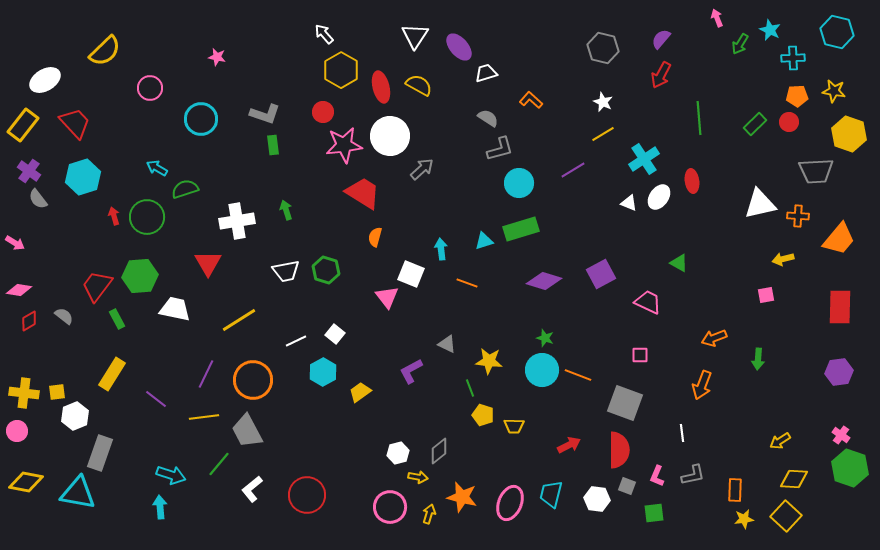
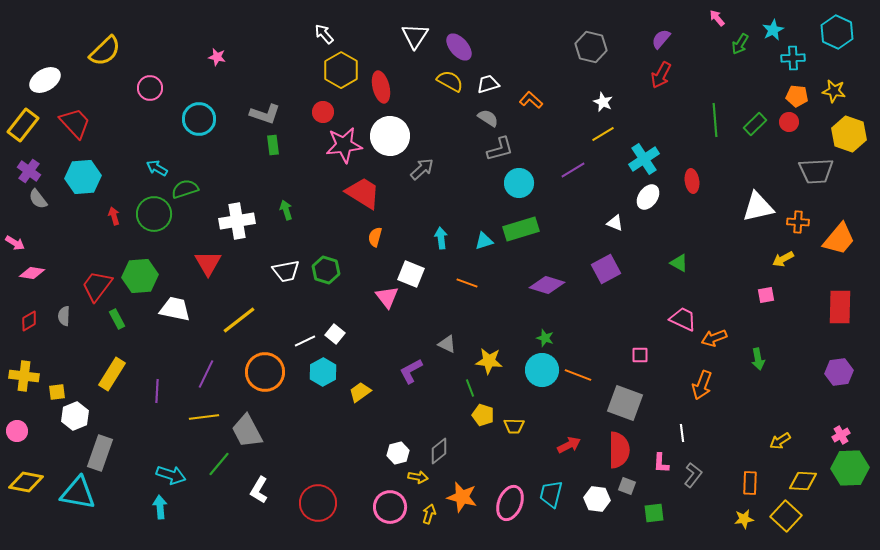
pink arrow at (717, 18): rotated 18 degrees counterclockwise
cyan star at (770, 30): moved 3 px right; rotated 20 degrees clockwise
cyan hexagon at (837, 32): rotated 12 degrees clockwise
gray hexagon at (603, 48): moved 12 px left, 1 px up
white trapezoid at (486, 73): moved 2 px right, 11 px down
yellow semicircle at (419, 85): moved 31 px right, 4 px up
orange pentagon at (797, 96): rotated 10 degrees clockwise
green line at (699, 118): moved 16 px right, 2 px down
cyan circle at (201, 119): moved 2 px left
cyan hexagon at (83, 177): rotated 12 degrees clockwise
white ellipse at (659, 197): moved 11 px left
white triangle at (629, 203): moved 14 px left, 20 px down
white triangle at (760, 204): moved 2 px left, 3 px down
orange cross at (798, 216): moved 6 px down
green circle at (147, 217): moved 7 px right, 3 px up
cyan arrow at (441, 249): moved 11 px up
yellow arrow at (783, 259): rotated 15 degrees counterclockwise
purple square at (601, 274): moved 5 px right, 5 px up
purple diamond at (544, 281): moved 3 px right, 4 px down
pink diamond at (19, 290): moved 13 px right, 17 px up
pink trapezoid at (648, 302): moved 35 px right, 17 px down
gray semicircle at (64, 316): rotated 126 degrees counterclockwise
yellow line at (239, 320): rotated 6 degrees counterclockwise
white line at (296, 341): moved 9 px right
green arrow at (758, 359): rotated 15 degrees counterclockwise
orange circle at (253, 380): moved 12 px right, 8 px up
yellow cross at (24, 393): moved 17 px up
purple line at (156, 399): moved 1 px right, 8 px up; rotated 55 degrees clockwise
pink cross at (841, 435): rotated 24 degrees clockwise
green hexagon at (850, 468): rotated 21 degrees counterclockwise
gray L-shape at (693, 475): rotated 40 degrees counterclockwise
pink L-shape at (657, 476): moved 4 px right, 13 px up; rotated 20 degrees counterclockwise
yellow diamond at (794, 479): moved 9 px right, 2 px down
white L-shape at (252, 489): moved 7 px right, 1 px down; rotated 20 degrees counterclockwise
orange rectangle at (735, 490): moved 15 px right, 7 px up
red circle at (307, 495): moved 11 px right, 8 px down
